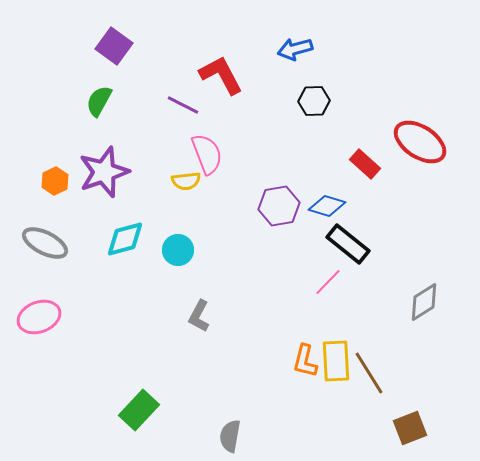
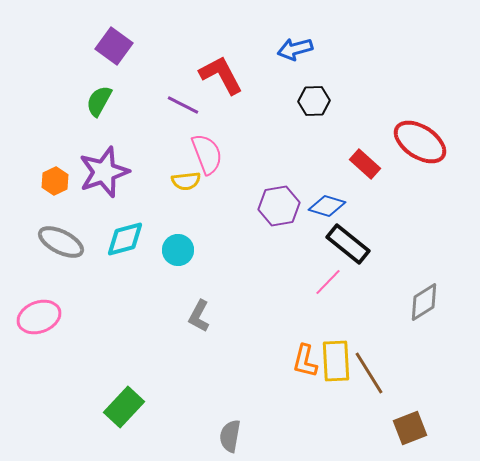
gray ellipse: moved 16 px right, 1 px up
green rectangle: moved 15 px left, 3 px up
